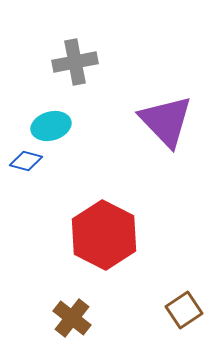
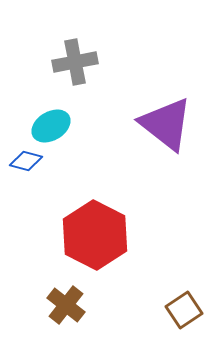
purple triangle: moved 3 px down; rotated 8 degrees counterclockwise
cyan ellipse: rotated 15 degrees counterclockwise
red hexagon: moved 9 px left
brown cross: moved 6 px left, 13 px up
